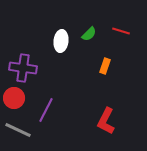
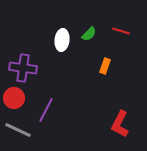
white ellipse: moved 1 px right, 1 px up
red L-shape: moved 14 px right, 3 px down
